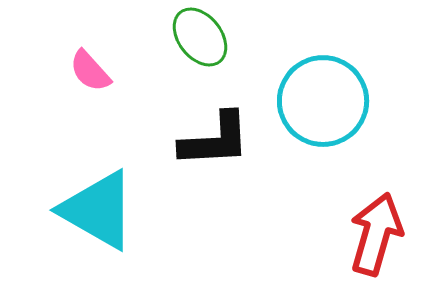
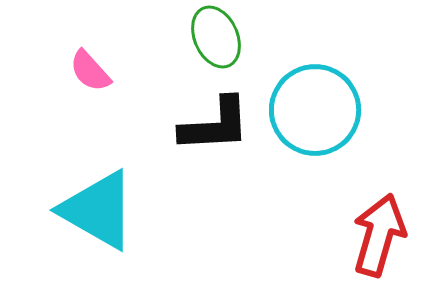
green ellipse: moved 16 px right; rotated 14 degrees clockwise
cyan circle: moved 8 px left, 9 px down
black L-shape: moved 15 px up
red arrow: moved 3 px right, 1 px down
